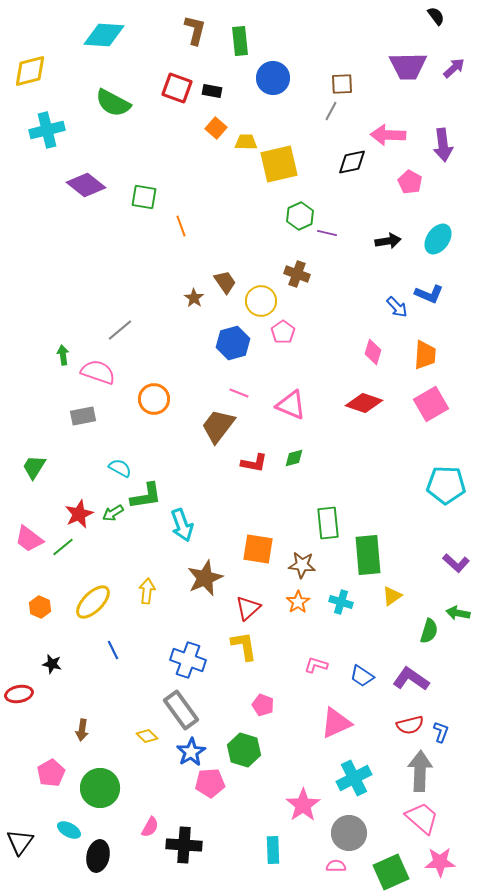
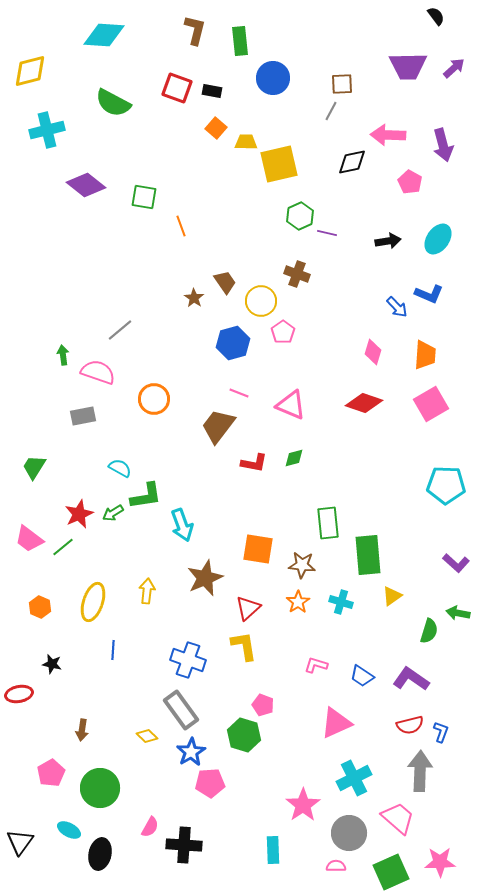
purple arrow at (443, 145): rotated 8 degrees counterclockwise
yellow ellipse at (93, 602): rotated 27 degrees counterclockwise
blue line at (113, 650): rotated 30 degrees clockwise
green hexagon at (244, 750): moved 15 px up
pink trapezoid at (422, 818): moved 24 px left
black ellipse at (98, 856): moved 2 px right, 2 px up
